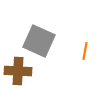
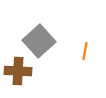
gray square: rotated 24 degrees clockwise
